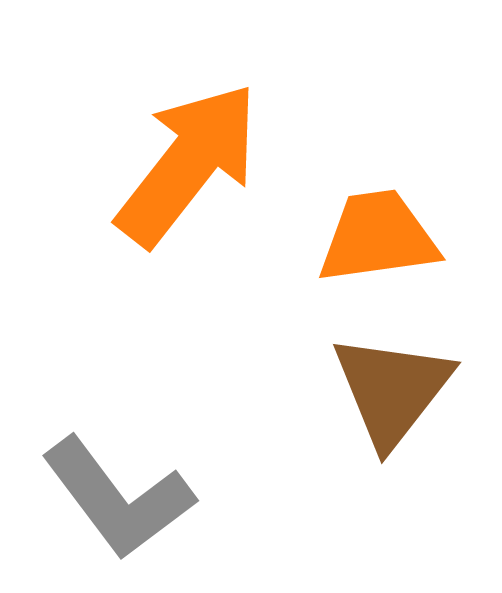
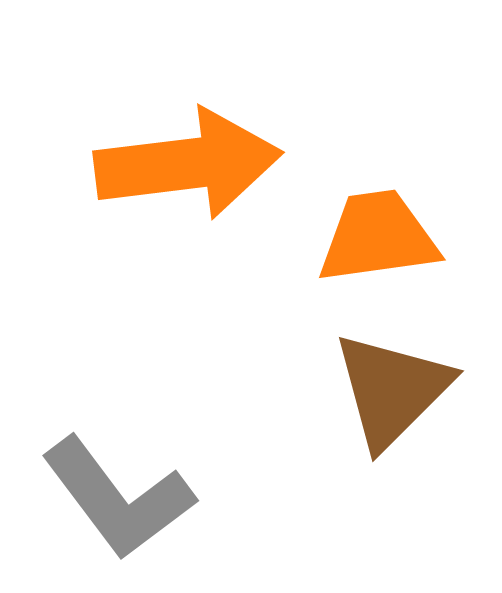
orange arrow: rotated 45 degrees clockwise
brown triangle: rotated 7 degrees clockwise
